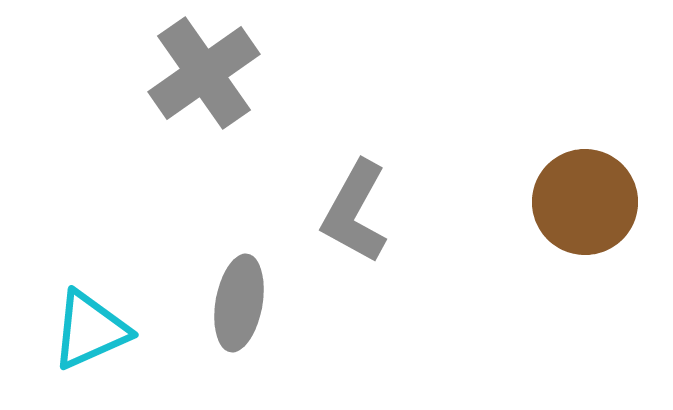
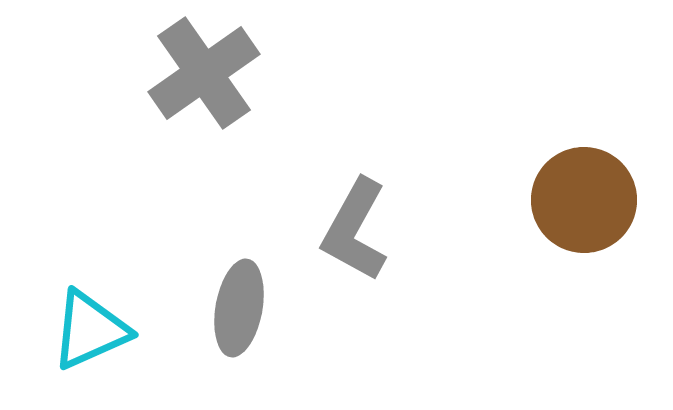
brown circle: moved 1 px left, 2 px up
gray L-shape: moved 18 px down
gray ellipse: moved 5 px down
